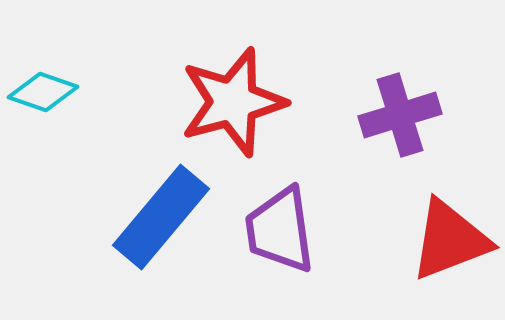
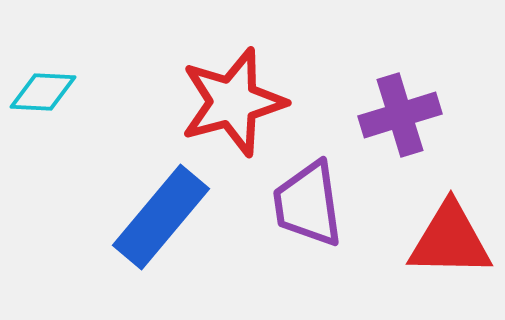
cyan diamond: rotated 16 degrees counterclockwise
purple trapezoid: moved 28 px right, 26 px up
red triangle: rotated 22 degrees clockwise
